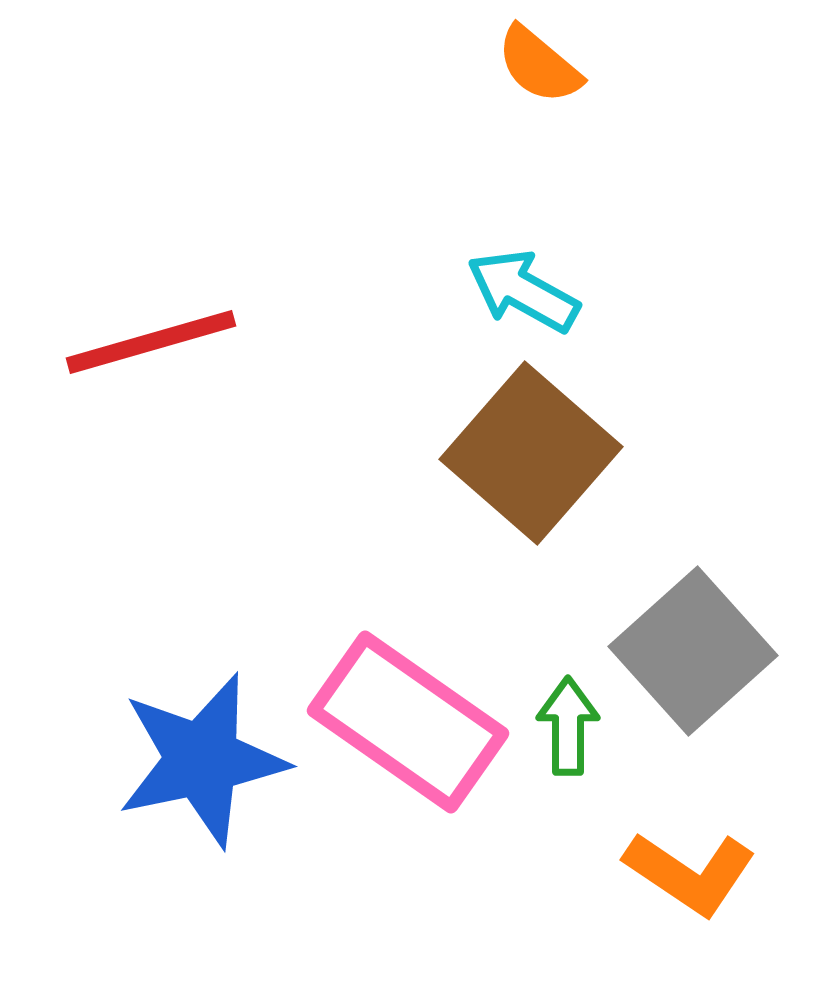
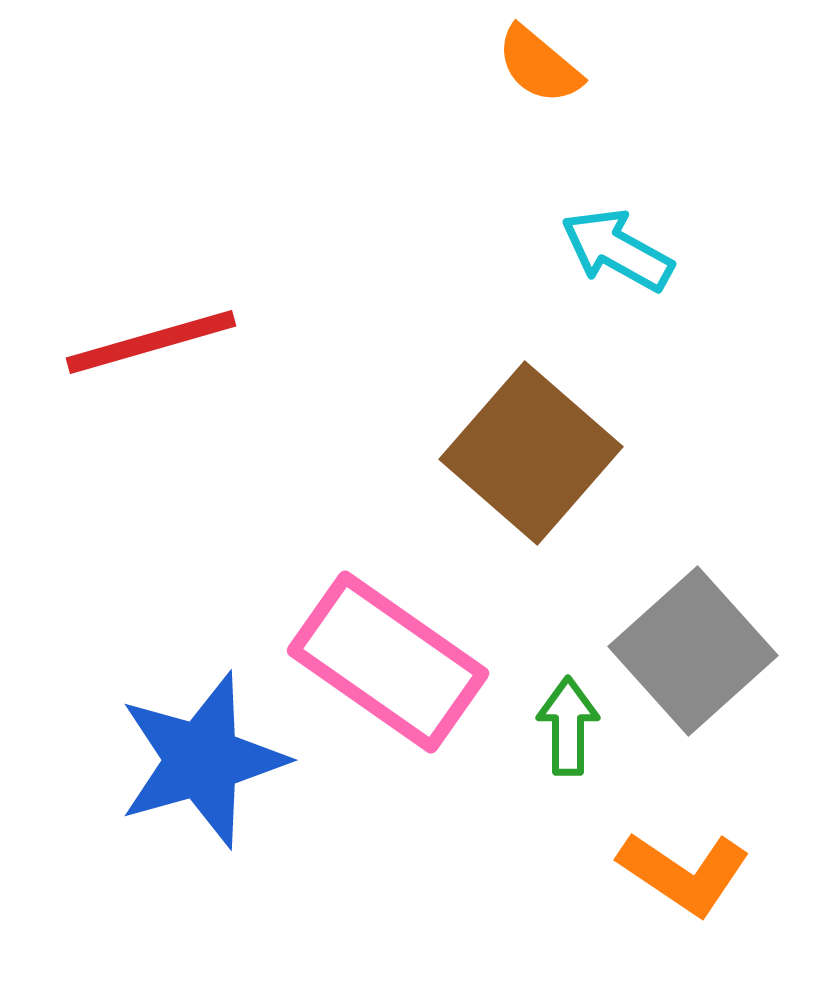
cyan arrow: moved 94 px right, 41 px up
pink rectangle: moved 20 px left, 60 px up
blue star: rotated 4 degrees counterclockwise
orange L-shape: moved 6 px left
